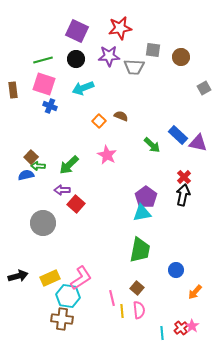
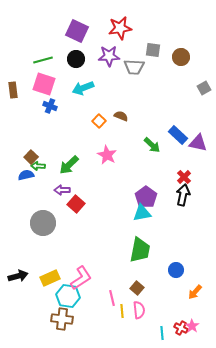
red cross at (181, 328): rotated 24 degrees counterclockwise
